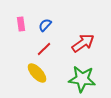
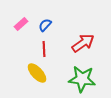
pink rectangle: rotated 56 degrees clockwise
red line: rotated 49 degrees counterclockwise
